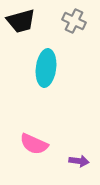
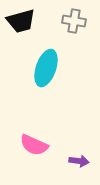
gray cross: rotated 15 degrees counterclockwise
cyan ellipse: rotated 12 degrees clockwise
pink semicircle: moved 1 px down
